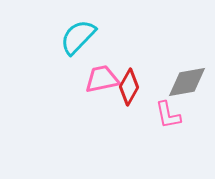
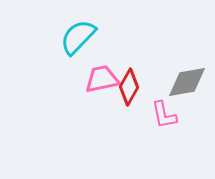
pink L-shape: moved 4 px left
